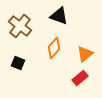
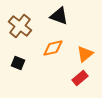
orange diamond: moved 1 px left; rotated 35 degrees clockwise
